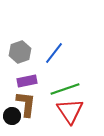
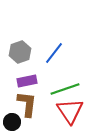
brown L-shape: moved 1 px right
black circle: moved 6 px down
